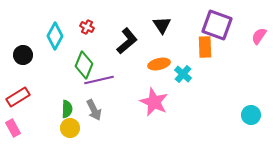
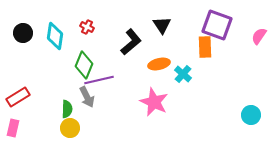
cyan diamond: rotated 20 degrees counterclockwise
black L-shape: moved 4 px right, 1 px down
black circle: moved 22 px up
gray arrow: moved 7 px left, 13 px up
pink rectangle: rotated 42 degrees clockwise
